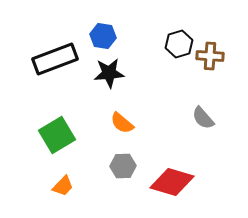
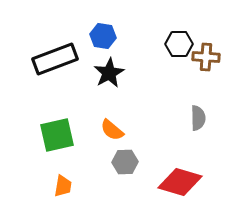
black hexagon: rotated 16 degrees clockwise
brown cross: moved 4 px left, 1 px down
black star: rotated 24 degrees counterclockwise
gray semicircle: moved 5 px left; rotated 140 degrees counterclockwise
orange semicircle: moved 10 px left, 7 px down
green square: rotated 18 degrees clockwise
gray hexagon: moved 2 px right, 4 px up
red diamond: moved 8 px right
orange trapezoid: rotated 35 degrees counterclockwise
